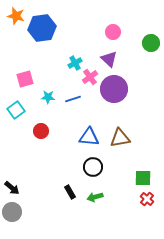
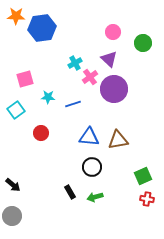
orange star: rotated 12 degrees counterclockwise
green circle: moved 8 px left
blue line: moved 5 px down
red circle: moved 2 px down
brown triangle: moved 2 px left, 2 px down
black circle: moved 1 px left
green square: moved 2 px up; rotated 24 degrees counterclockwise
black arrow: moved 1 px right, 3 px up
red cross: rotated 32 degrees counterclockwise
gray circle: moved 4 px down
